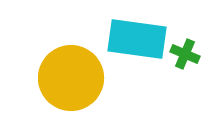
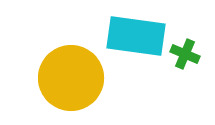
cyan rectangle: moved 1 px left, 3 px up
